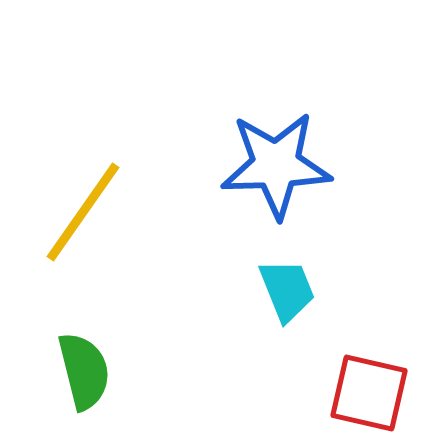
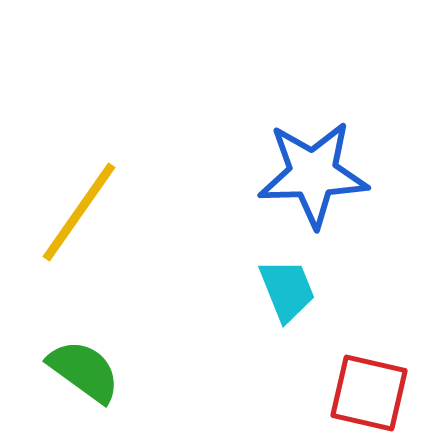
blue star: moved 37 px right, 9 px down
yellow line: moved 4 px left
green semicircle: rotated 40 degrees counterclockwise
